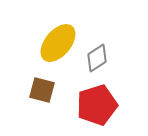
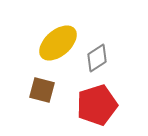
yellow ellipse: rotated 9 degrees clockwise
